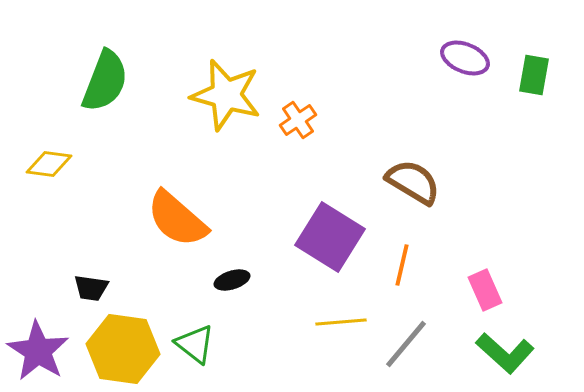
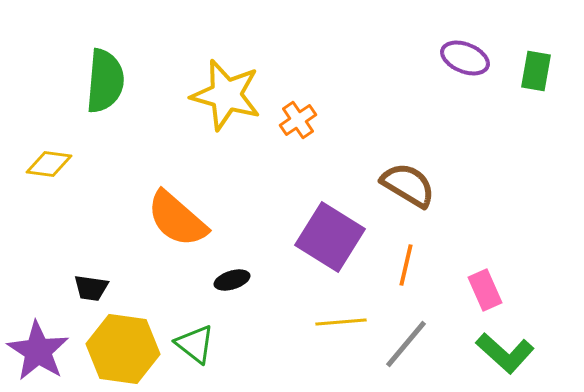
green rectangle: moved 2 px right, 4 px up
green semicircle: rotated 16 degrees counterclockwise
brown semicircle: moved 5 px left, 3 px down
orange line: moved 4 px right
